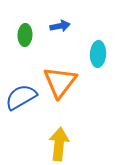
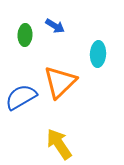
blue arrow: moved 5 px left; rotated 42 degrees clockwise
orange triangle: rotated 9 degrees clockwise
yellow arrow: rotated 40 degrees counterclockwise
